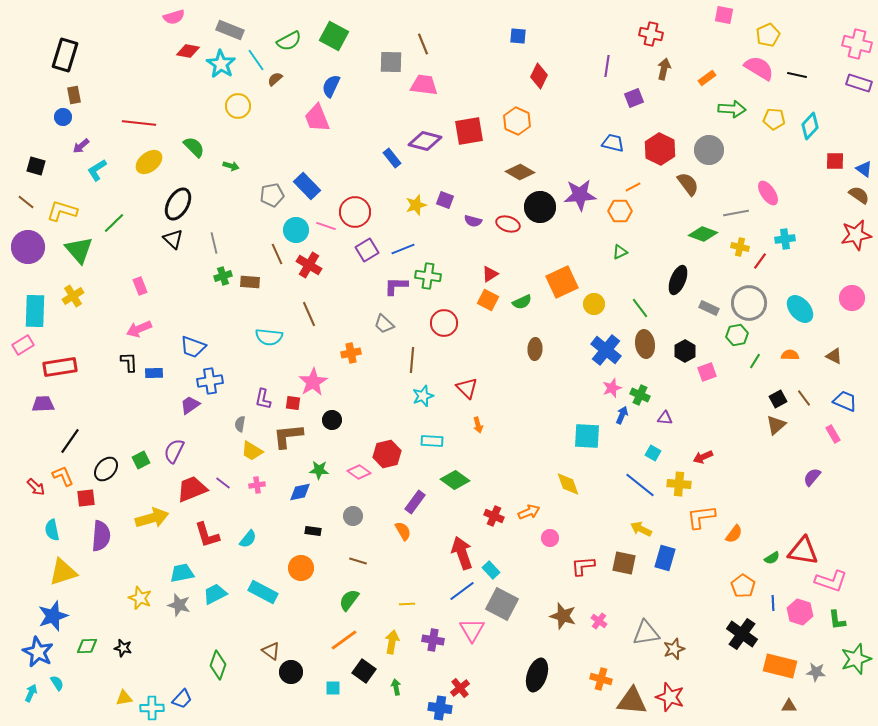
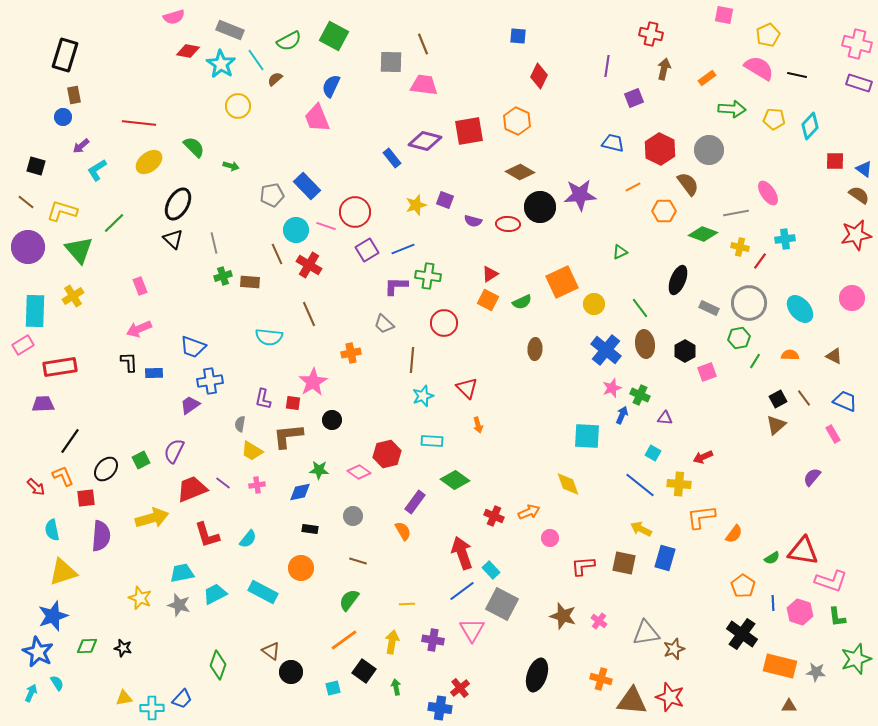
orange hexagon at (620, 211): moved 44 px right
red ellipse at (508, 224): rotated 15 degrees counterclockwise
green hexagon at (737, 335): moved 2 px right, 3 px down
black rectangle at (313, 531): moved 3 px left, 2 px up
green L-shape at (837, 620): moved 3 px up
cyan square at (333, 688): rotated 14 degrees counterclockwise
